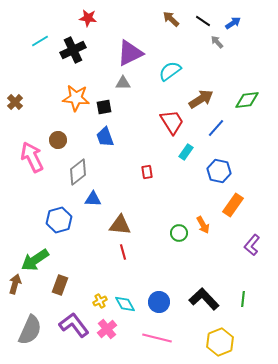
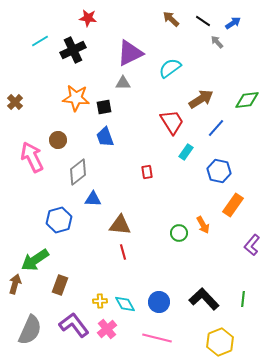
cyan semicircle at (170, 71): moved 3 px up
yellow cross at (100, 301): rotated 24 degrees clockwise
